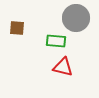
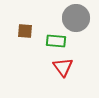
brown square: moved 8 px right, 3 px down
red triangle: rotated 40 degrees clockwise
